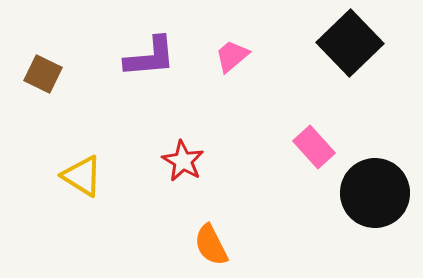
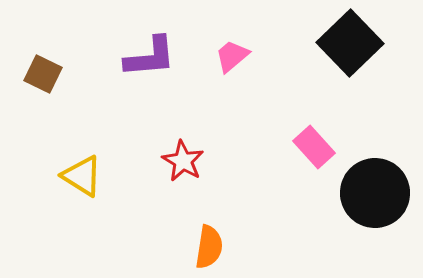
orange semicircle: moved 2 px left, 2 px down; rotated 144 degrees counterclockwise
